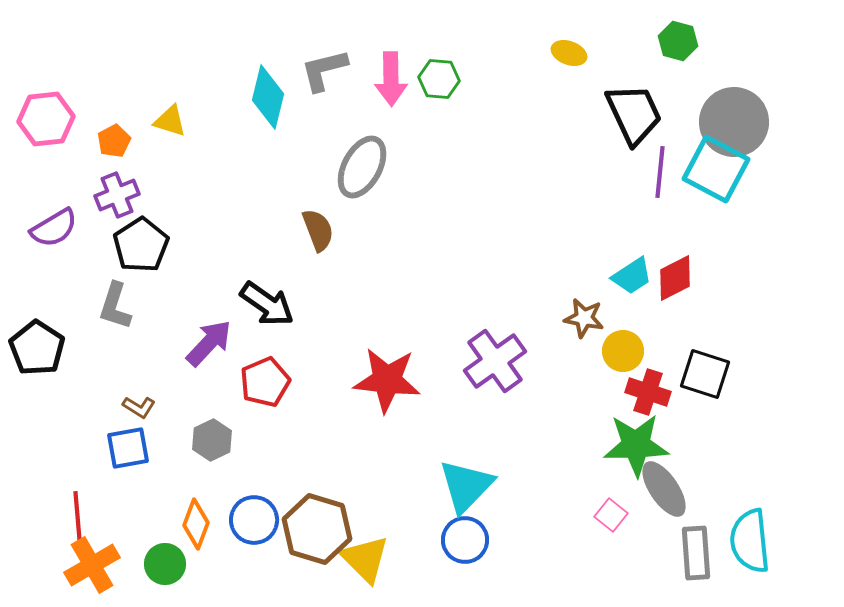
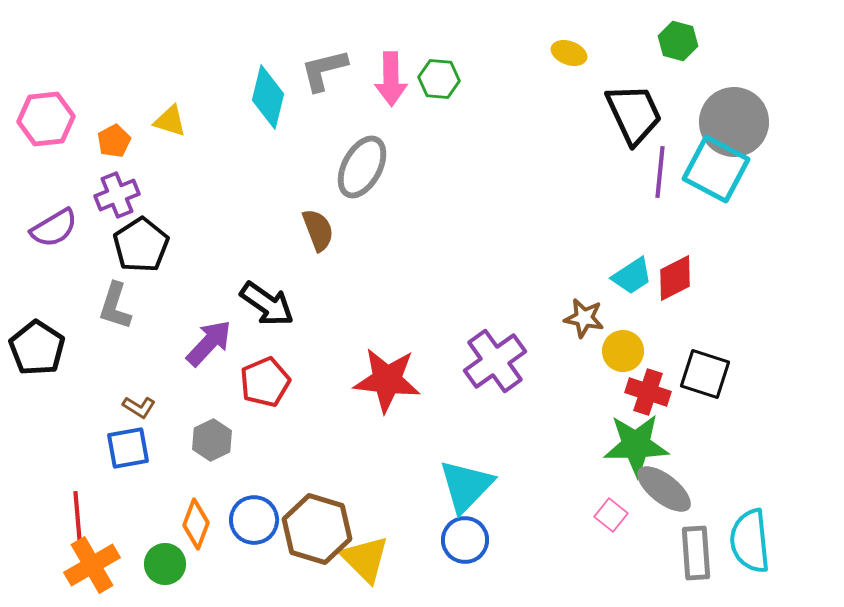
gray ellipse at (664, 489): rotated 18 degrees counterclockwise
